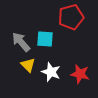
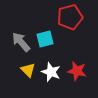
red pentagon: moved 1 px left
cyan square: rotated 18 degrees counterclockwise
yellow triangle: moved 5 px down
red star: moved 3 px left, 3 px up
